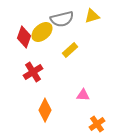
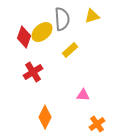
gray semicircle: rotated 80 degrees counterclockwise
orange diamond: moved 7 px down
